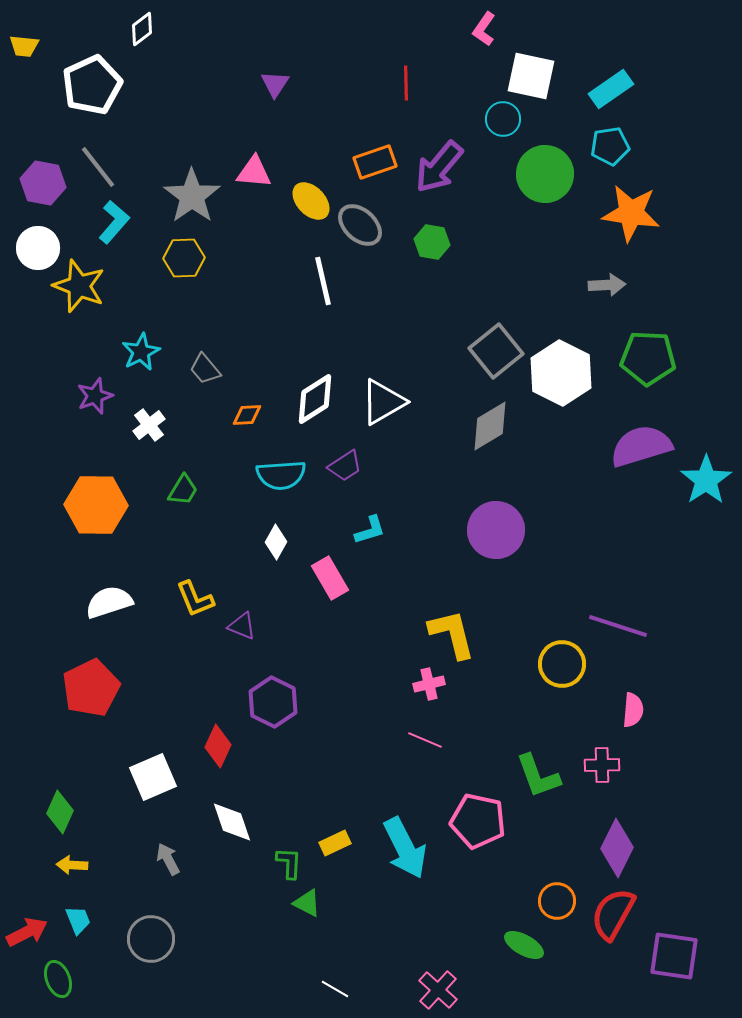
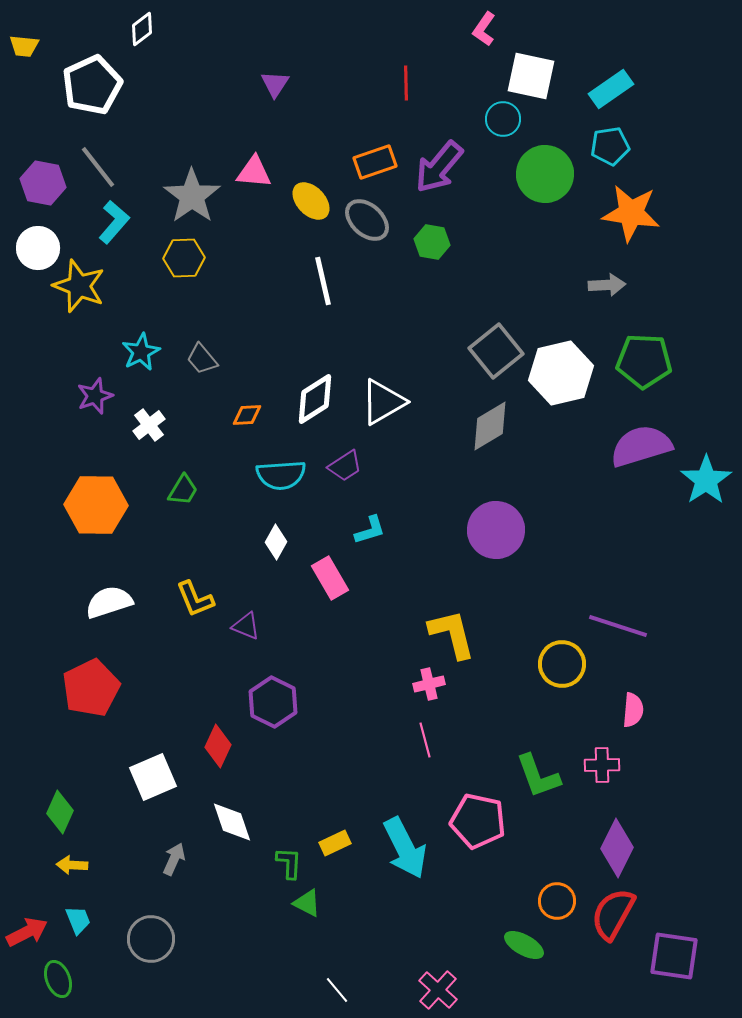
gray ellipse at (360, 225): moved 7 px right, 5 px up
green pentagon at (648, 358): moved 4 px left, 3 px down
gray trapezoid at (205, 369): moved 3 px left, 10 px up
white hexagon at (561, 373): rotated 20 degrees clockwise
purple triangle at (242, 626): moved 4 px right
pink line at (425, 740): rotated 52 degrees clockwise
gray arrow at (168, 859): moved 6 px right; rotated 52 degrees clockwise
white line at (335, 989): moved 2 px right, 1 px down; rotated 20 degrees clockwise
